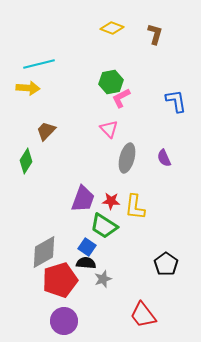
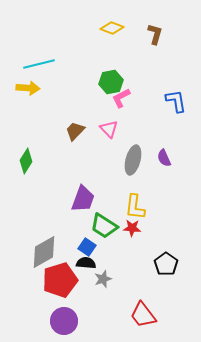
brown trapezoid: moved 29 px right
gray ellipse: moved 6 px right, 2 px down
red star: moved 21 px right, 27 px down
